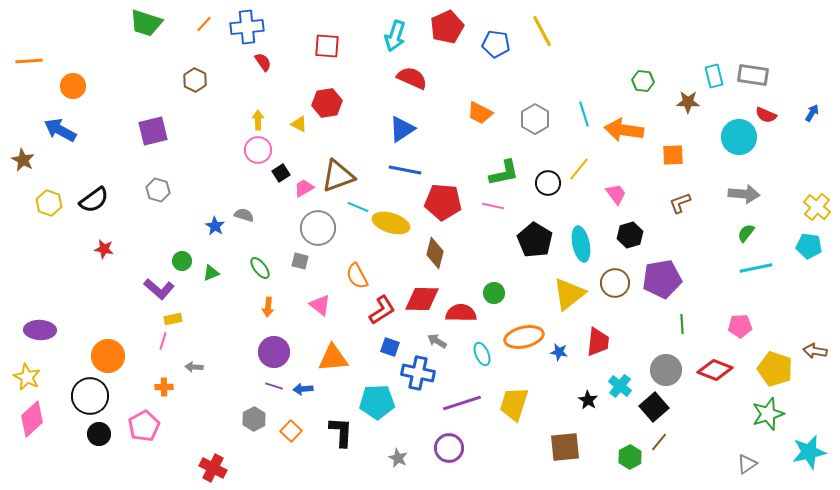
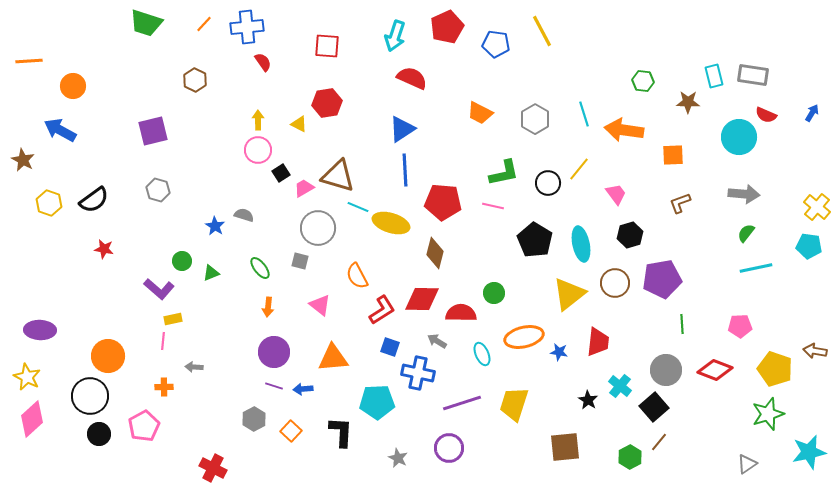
blue line at (405, 170): rotated 76 degrees clockwise
brown triangle at (338, 176): rotated 36 degrees clockwise
pink line at (163, 341): rotated 12 degrees counterclockwise
